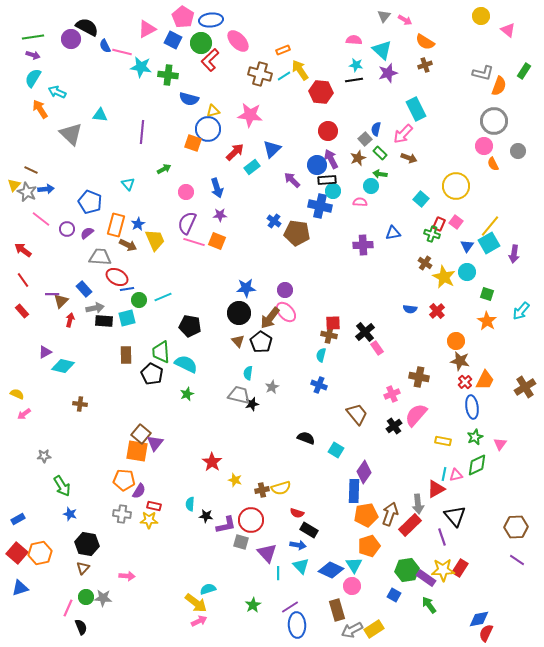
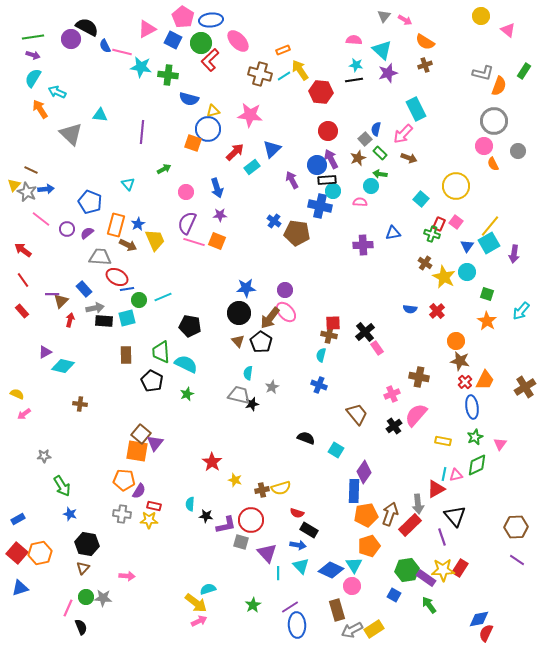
purple arrow at (292, 180): rotated 18 degrees clockwise
black pentagon at (152, 374): moved 7 px down
